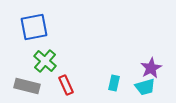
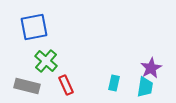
green cross: moved 1 px right
cyan trapezoid: rotated 65 degrees counterclockwise
